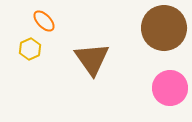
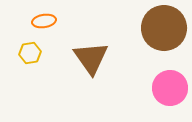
orange ellipse: rotated 55 degrees counterclockwise
yellow hexagon: moved 4 px down; rotated 15 degrees clockwise
brown triangle: moved 1 px left, 1 px up
